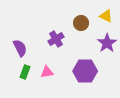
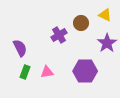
yellow triangle: moved 1 px left, 1 px up
purple cross: moved 3 px right, 4 px up
